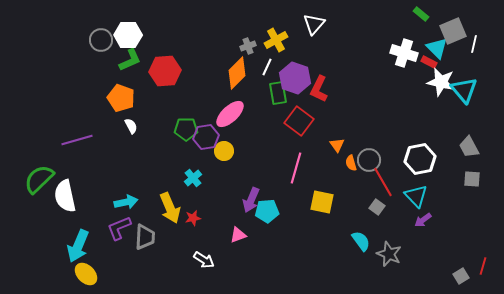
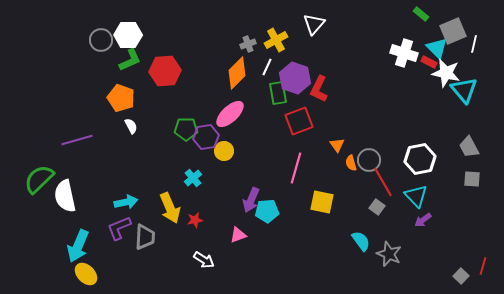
gray cross at (248, 46): moved 2 px up
white star at (441, 82): moved 5 px right, 9 px up
red square at (299, 121): rotated 32 degrees clockwise
red star at (193, 218): moved 2 px right, 2 px down
gray square at (461, 276): rotated 14 degrees counterclockwise
